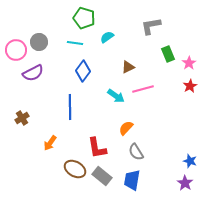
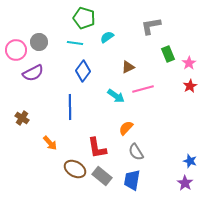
brown cross: rotated 24 degrees counterclockwise
orange arrow: rotated 77 degrees counterclockwise
